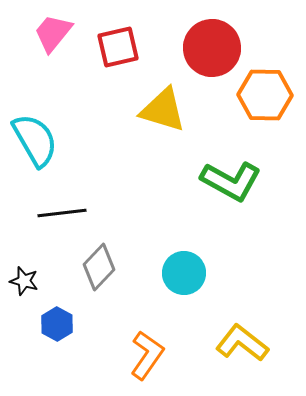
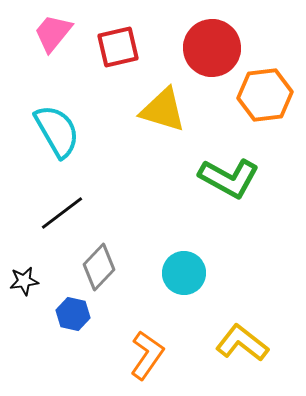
orange hexagon: rotated 8 degrees counterclockwise
cyan semicircle: moved 22 px right, 9 px up
green L-shape: moved 2 px left, 3 px up
black line: rotated 30 degrees counterclockwise
black star: rotated 24 degrees counterclockwise
blue hexagon: moved 16 px right, 10 px up; rotated 16 degrees counterclockwise
